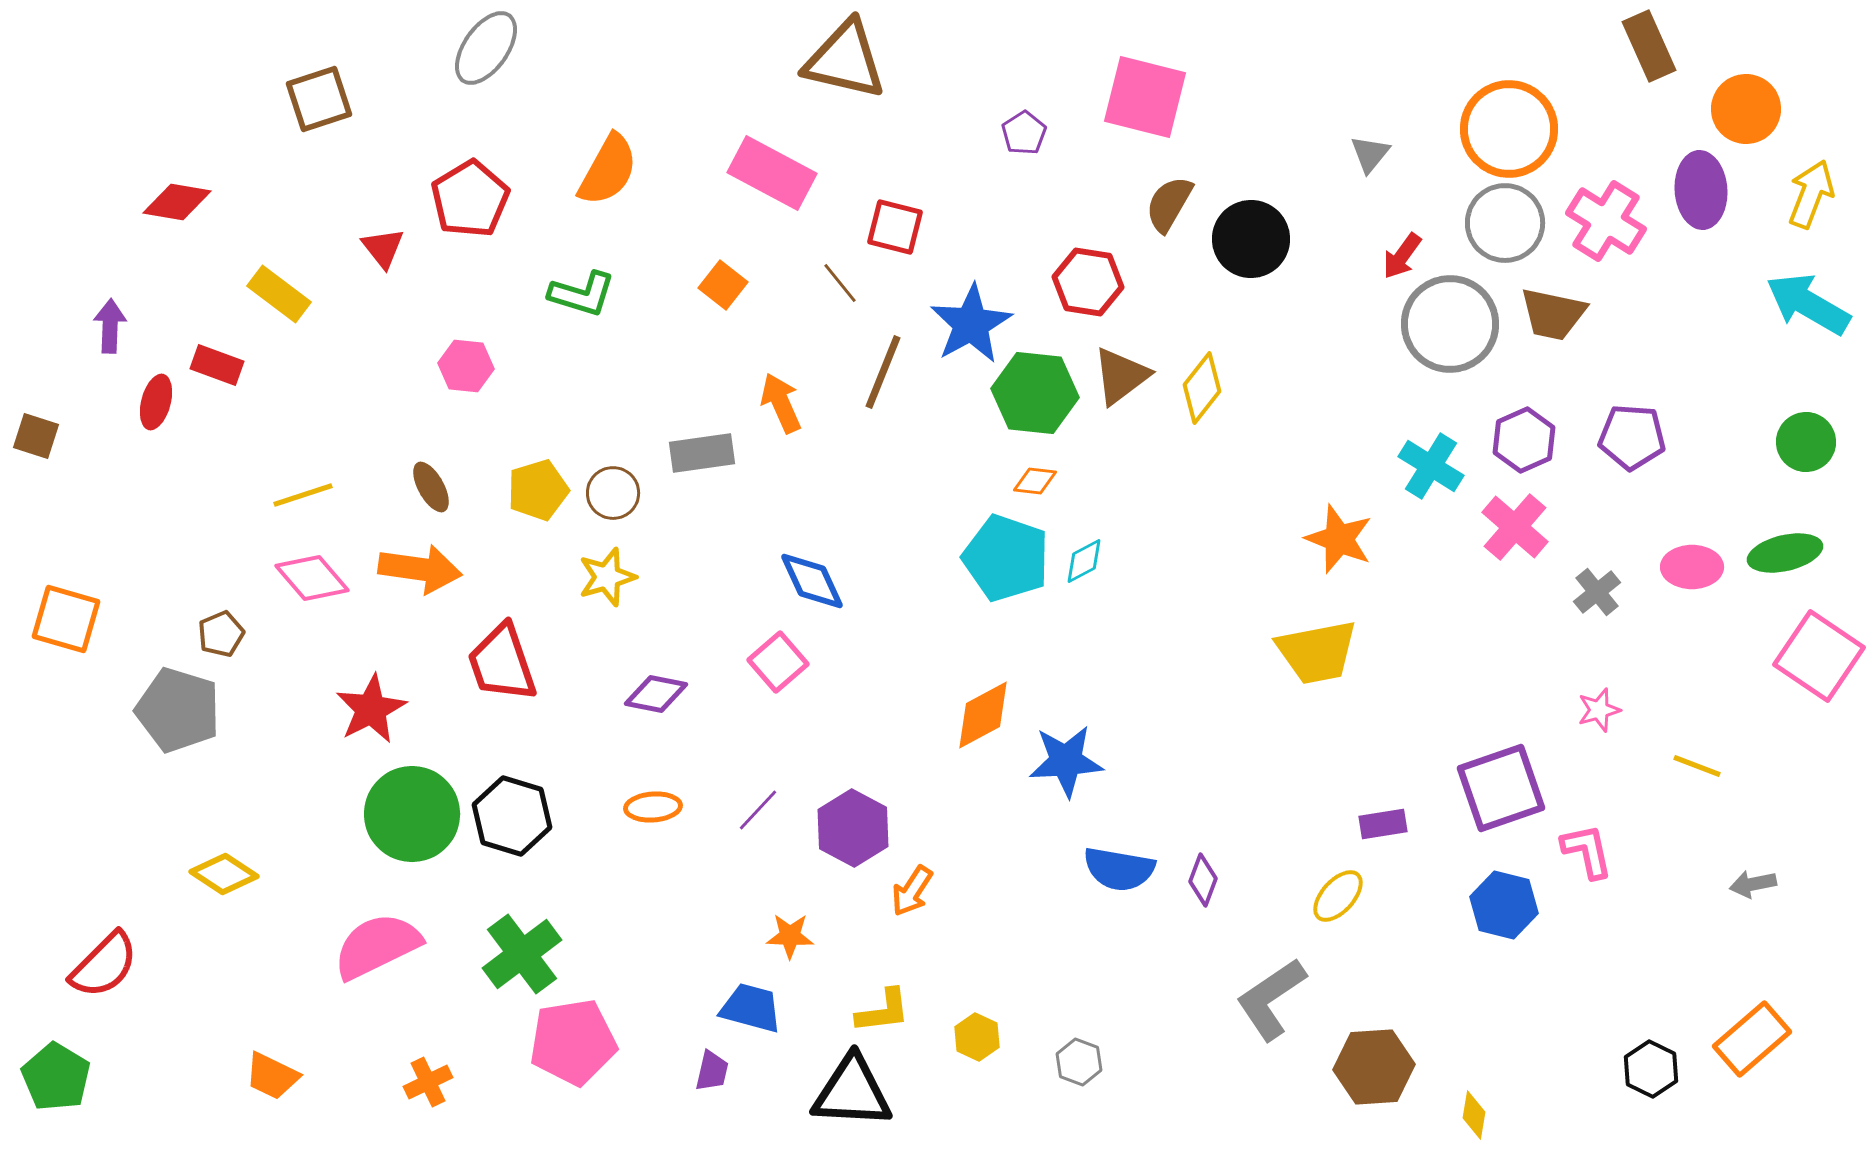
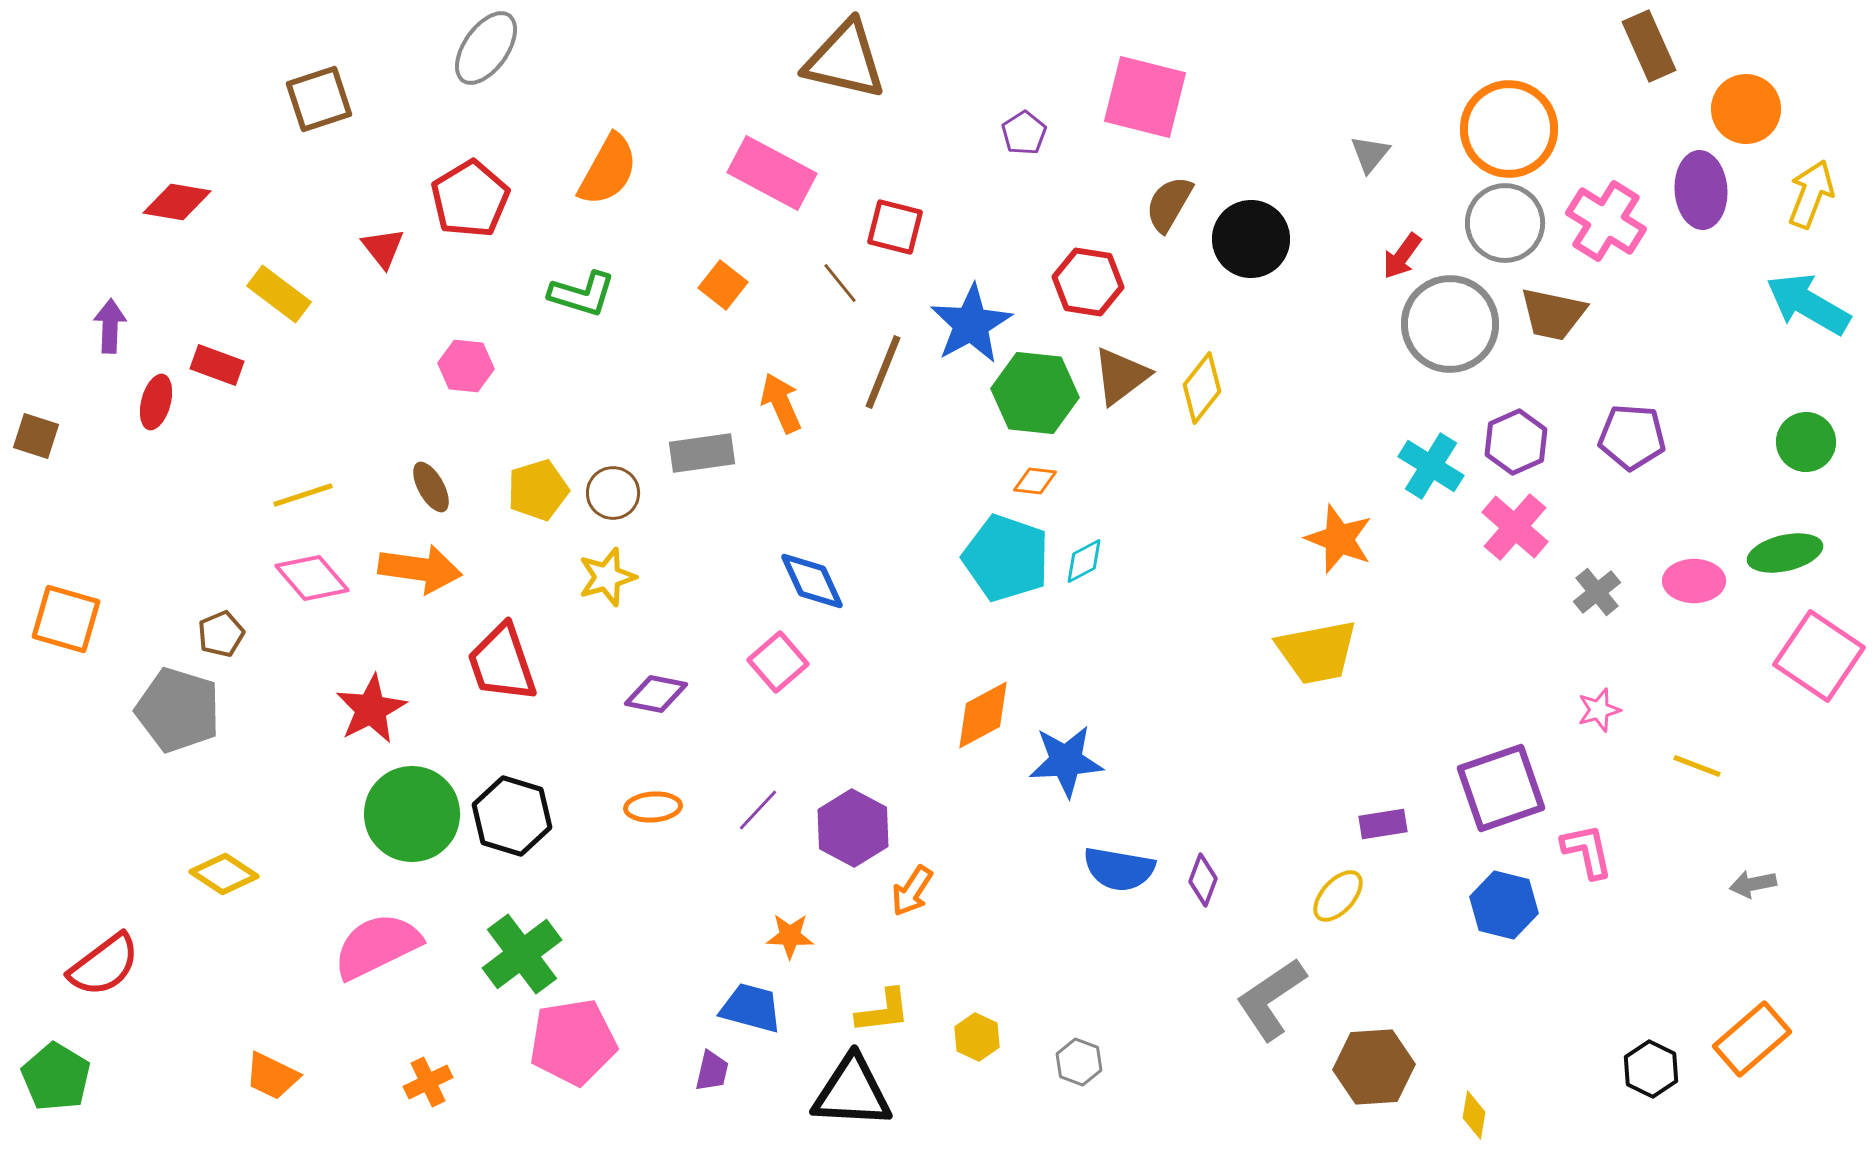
purple hexagon at (1524, 440): moved 8 px left, 2 px down
pink ellipse at (1692, 567): moved 2 px right, 14 px down
red semicircle at (104, 965): rotated 8 degrees clockwise
